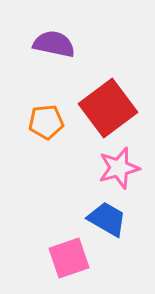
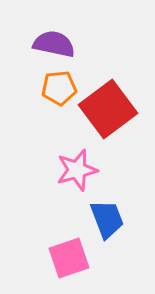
red square: moved 1 px down
orange pentagon: moved 13 px right, 34 px up
pink star: moved 42 px left, 2 px down
blue trapezoid: rotated 39 degrees clockwise
